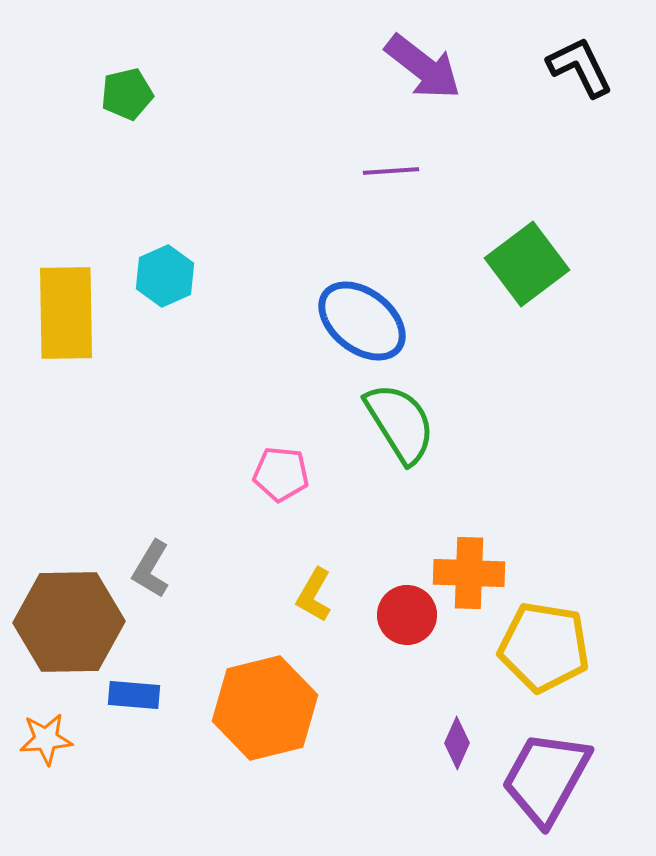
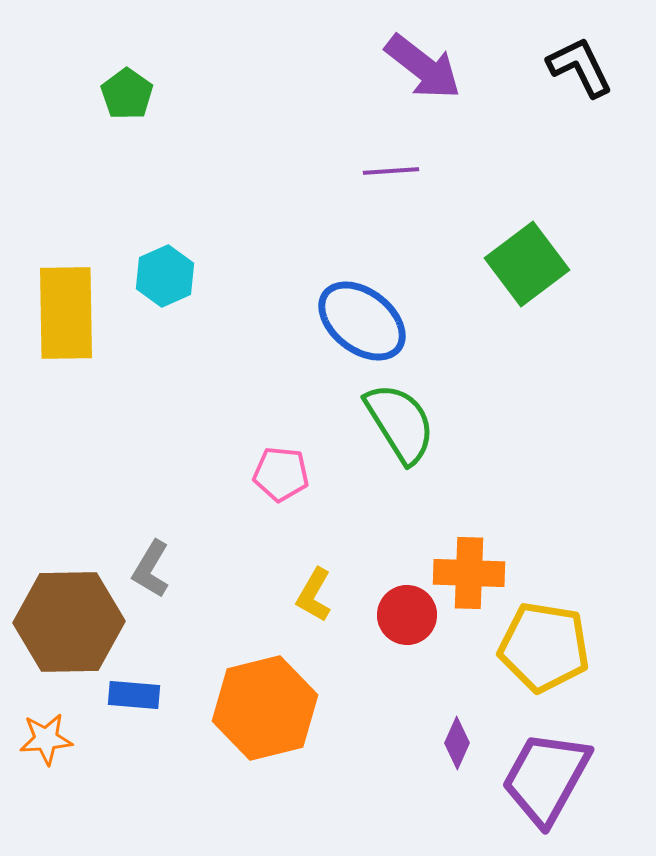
green pentagon: rotated 24 degrees counterclockwise
